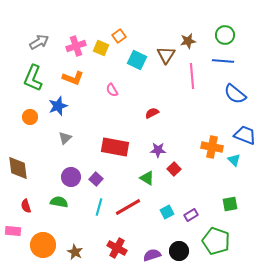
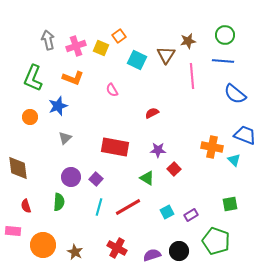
gray arrow at (39, 42): moved 9 px right, 2 px up; rotated 72 degrees counterclockwise
green semicircle at (59, 202): rotated 84 degrees clockwise
